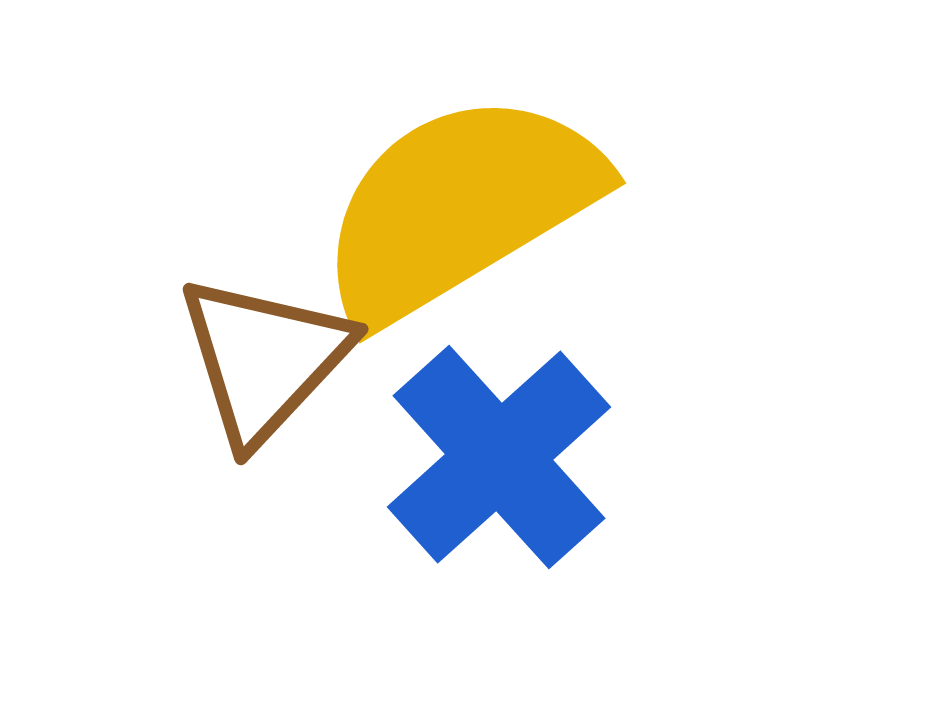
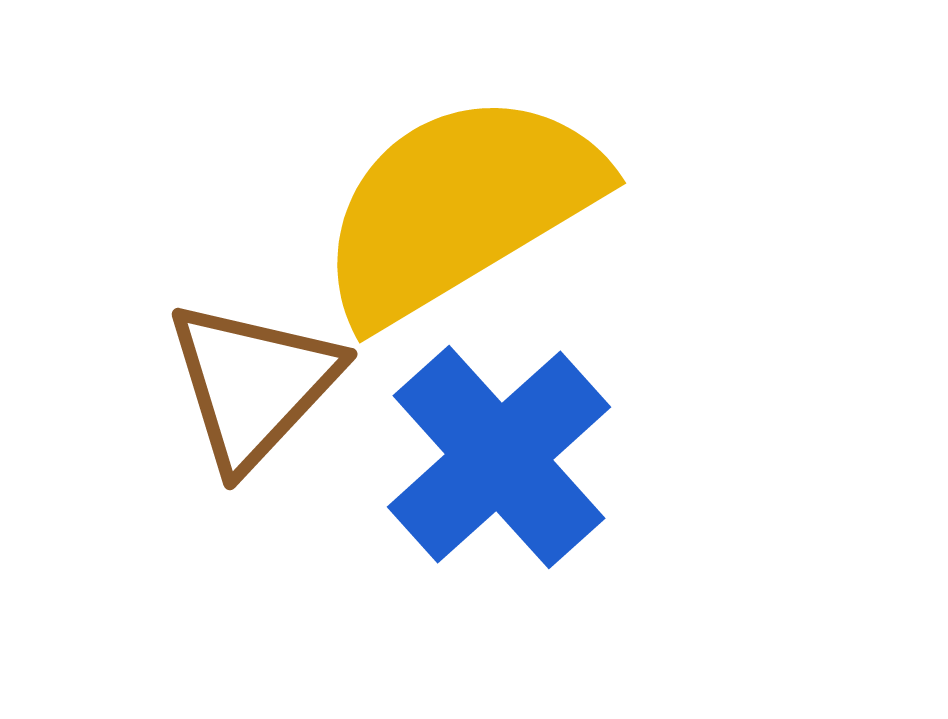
brown triangle: moved 11 px left, 25 px down
